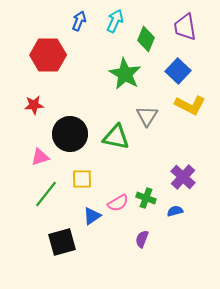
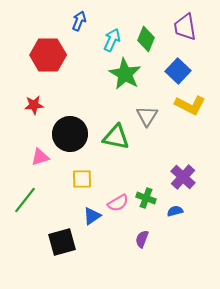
cyan arrow: moved 3 px left, 19 px down
green line: moved 21 px left, 6 px down
